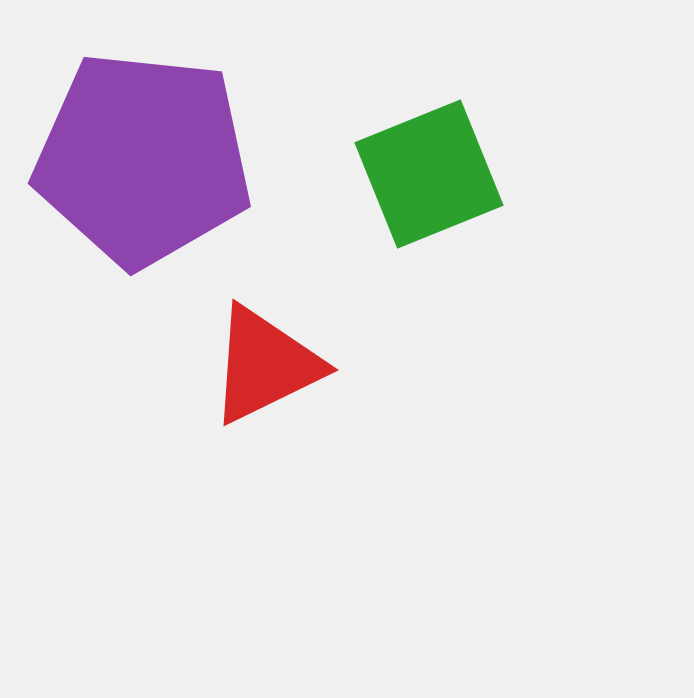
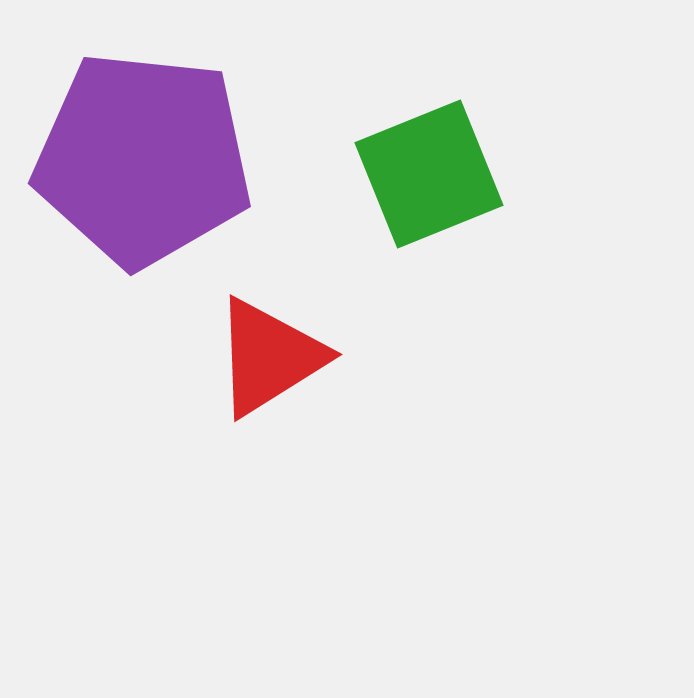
red triangle: moved 4 px right, 8 px up; rotated 6 degrees counterclockwise
